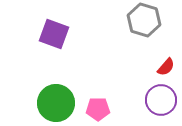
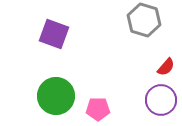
green circle: moved 7 px up
